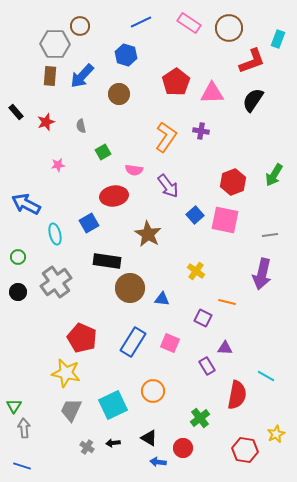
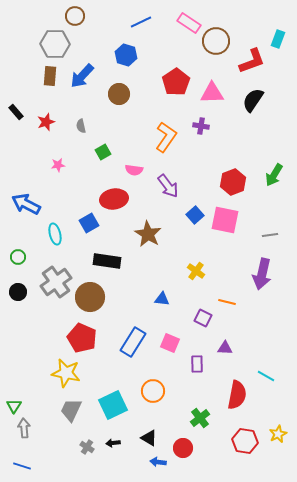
brown circle at (80, 26): moved 5 px left, 10 px up
brown circle at (229, 28): moved 13 px left, 13 px down
purple cross at (201, 131): moved 5 px up
red ellipse at (114, 196): moved 3 px down
brown circle at (130, 288): moved 40 px left, 9 px down
purple rectangle at (207, 366): moved 10 px left, 2 px up; rotated 30 degrees clockwise
yellow star at (276, 434): moved 2 px right
red hexagon at (245, 450): moved 9 px up
